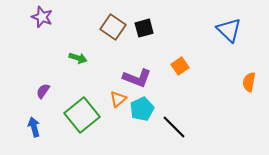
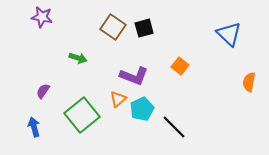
purple star: rotated 10 degrees counterclockwise
blue triangle: moved 4 px down
orange square: rotated 18 degrees counterclockwise
purple L-shape: moved 3 px left, 2 px up
